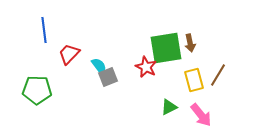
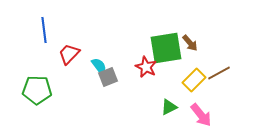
brown arrow: rotated 30 degrees counterclockwise
brown line: moved 1 px right, 2 px up; rotated 30 degrees clockwise
yellow rectangle: rotated 60 degrees clockwise
